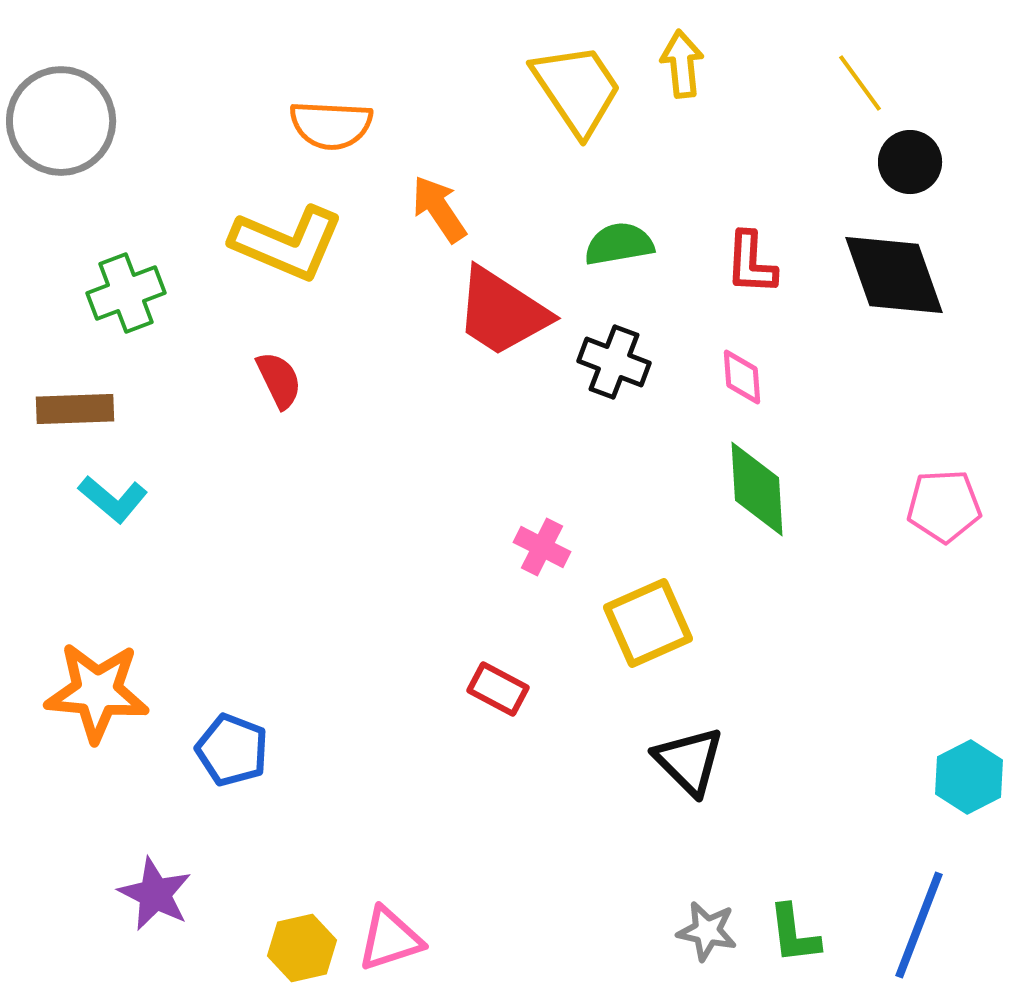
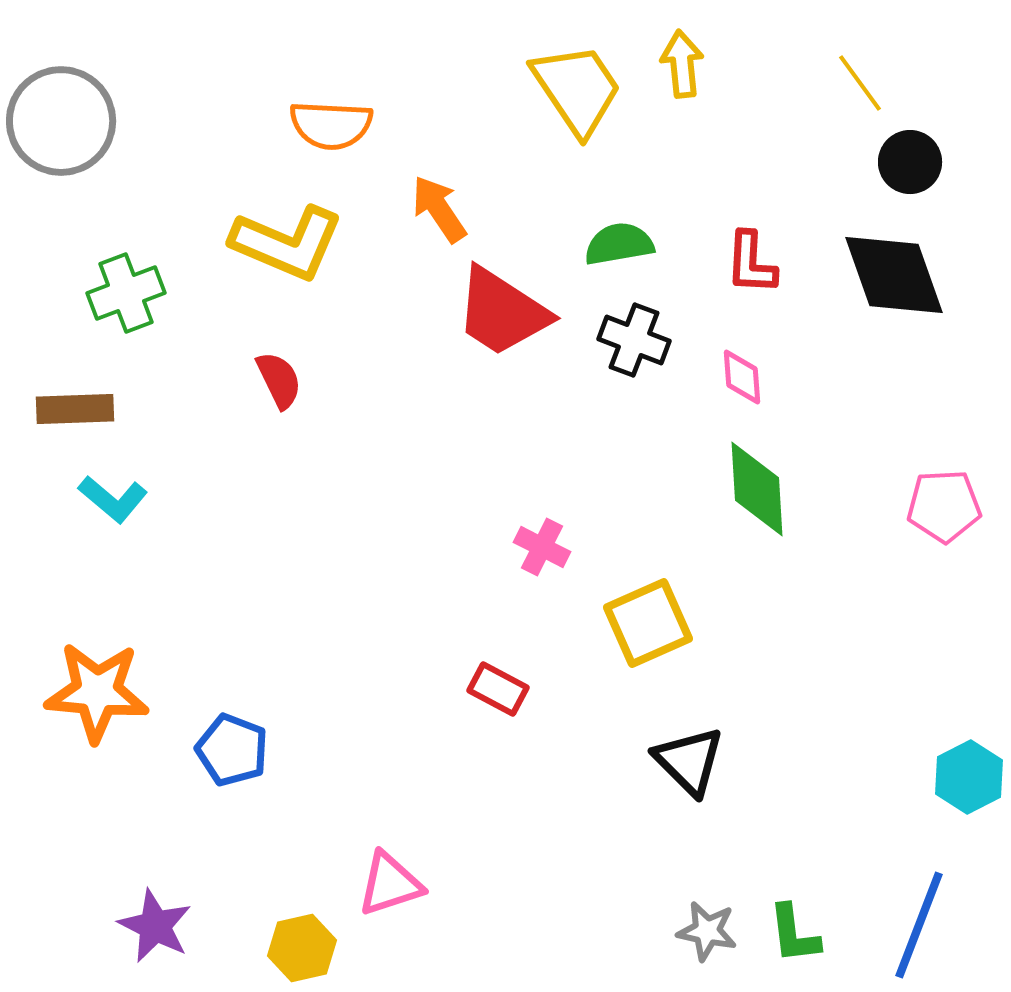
black cross: moved 20 px right, 22 px up
purple star: moved 32 px down
pink triangle: moved 55 px up
